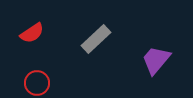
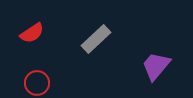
purple trapezoid: moved 6 px down
